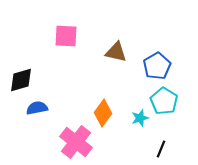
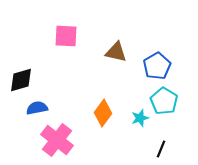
pink cross: moved 19 px left, 2 px up
